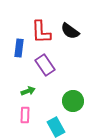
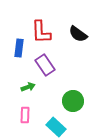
black semicircle: moved 8 px right, 3 px down
green arrow: moved 4 px up
cyan rectangle: rotated 18 degrees counterclockwise
